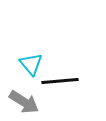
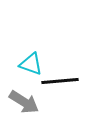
cyan triangle: rotated 30 degrees counterclockwise
